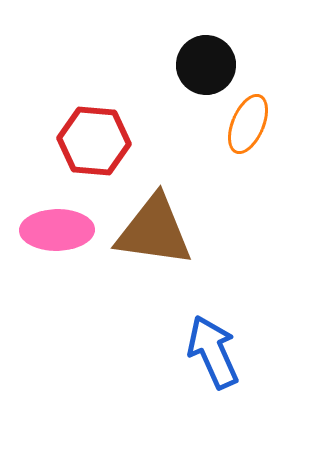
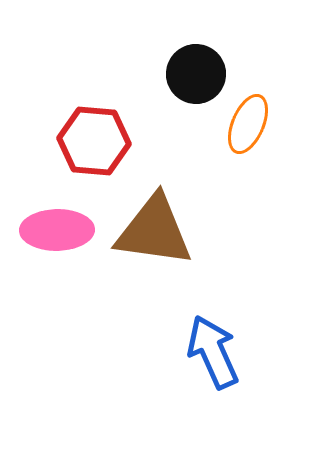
black circle: moved 10 px left, 9 px down
